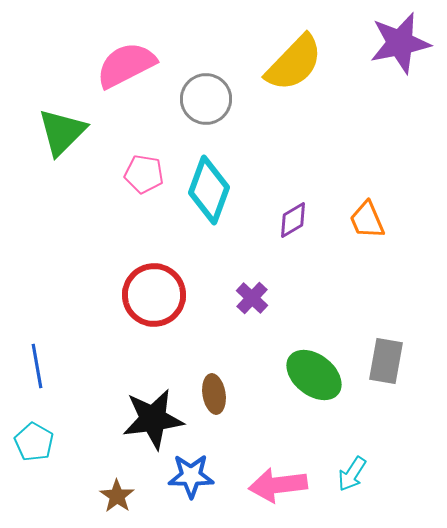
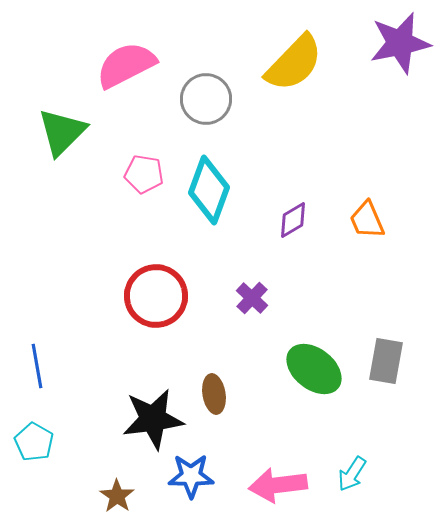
red circle: moved 2 px right, 1 px down
green ellipse: moved 6 px up
